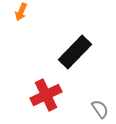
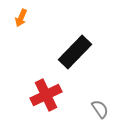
orange arrow: moved 6 px down
